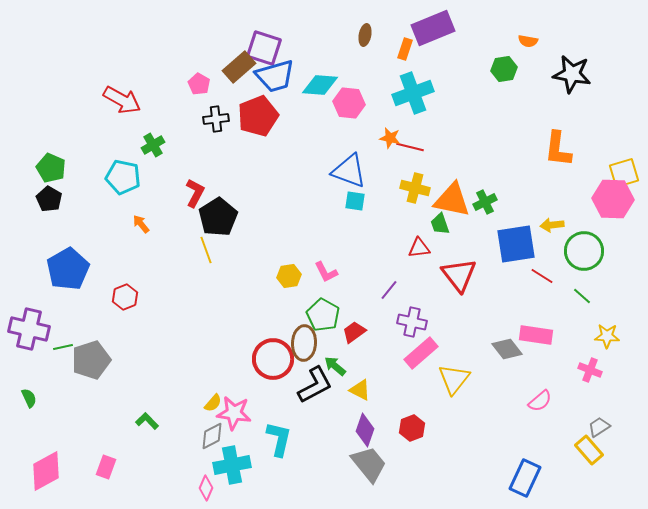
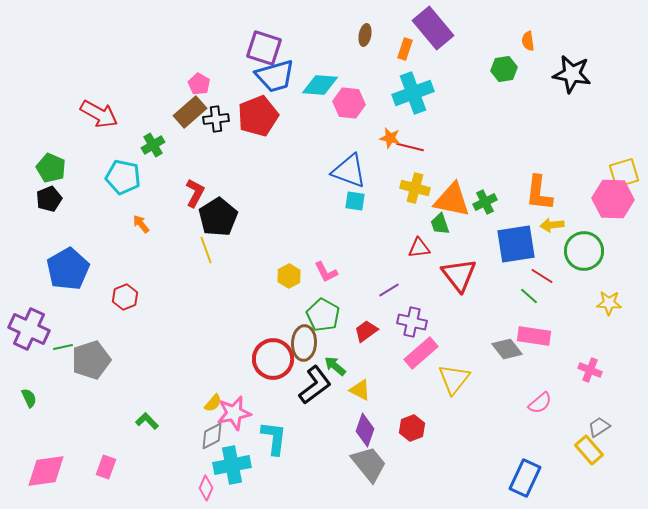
purple rectangle at (433, 28): rotated 72 degrees clockwise
orange semicircle at (528, 41): rotated 72 degrees clockwise
brown rectangle at (239, 67): moved 49 px left, 45 px down
red arrow at (122, 100): moved 23 px left, 14 px down
orange L-shape at (558, 149): moved 19 px left, 44 px down
black pentagon at (49, 199): rotated 20 degrees clockwise
yellow hexagon at (289, 276): rotated 20 degrees counterclockwise
purple line at (389, 290): rotated 20 degrees clockwise
green line at (582, 296): moved 53 px left
purple cross at (29, 329): rotated 12 degrees clockwise
red trapezoid at (354, 332): moved 12 px right, 1 px up
pink rectangle at (536, 335): moved 2 px left, 1 px down
yellow star at (607, 336): moved 2 px right, 33 px up
black L-shape at (315, 385): rotated 9 degrees counterclockwise
pink semicircle at (540, 401): moved 2 px down
pink star at (234, 413): rotated 20 degrees counterclockwise
cyan L-shape at (279, 439): moved 5 px left, 1 px up; rotated 6 degrees counterclockwise
pink diamond at (46, 471): rotated 21 degrees clockwise
